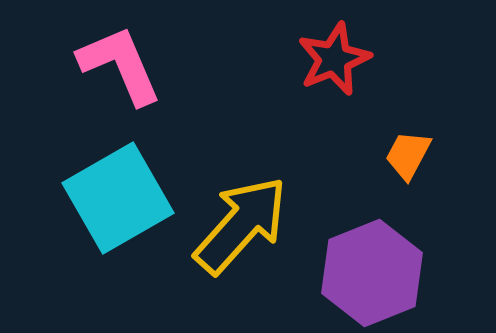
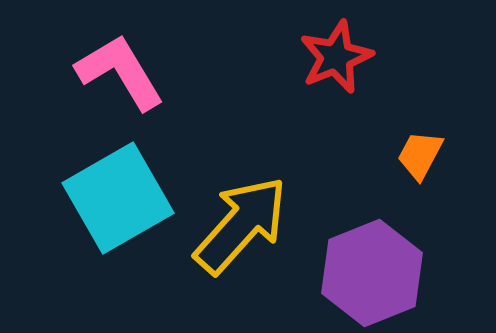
red star: moved 2 px right, 2 px up
pink L-shape: moved 7 px down; rotated 8 degrees counterclockwise
orange trapezoid: moved 12 px right
